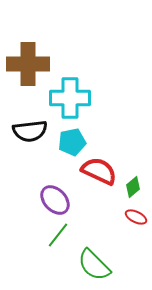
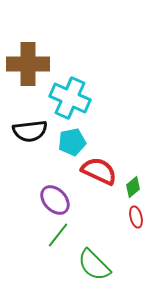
cyan cross: rotated 24 degrees clockwise
red ellipse: rotated 50 degrees clockwise
